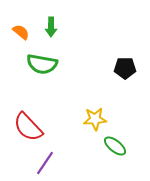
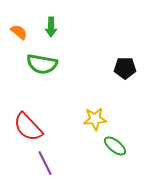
orange semicircle: moved 2 px left
purple line: rotated 60 degrees counterclockwise
